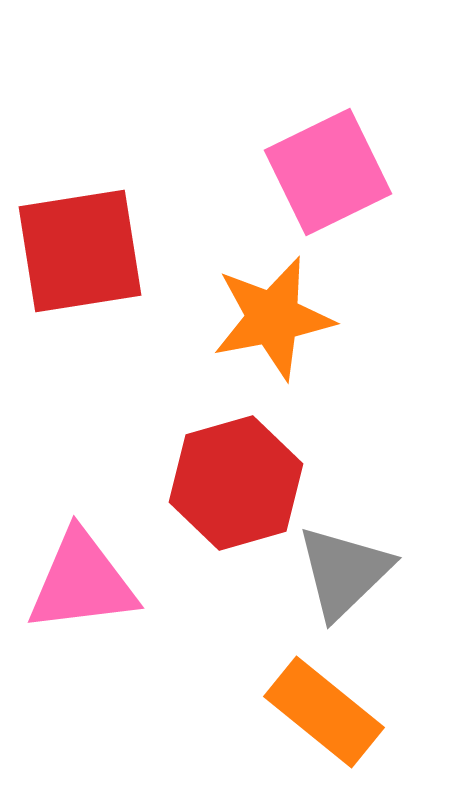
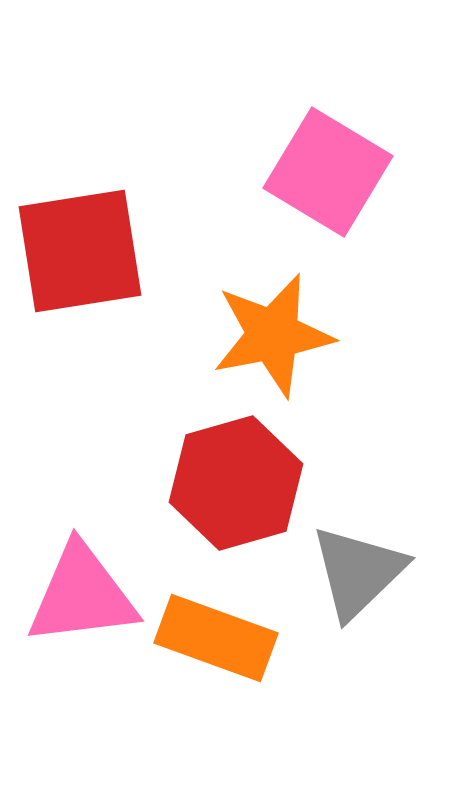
pink square: rotated 33 degrees counterclockwise
orange star: moved 17 px down
gray triangle: moved 14 px right
pink triangle: moved 13 px down
orange rectangle: moved 108 px left, 74 px up; rotated 19 degrees counterclockwise
